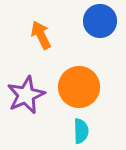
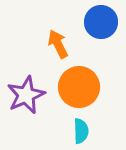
blue circle: moved 1 px right, 1 px down
orange arrow: moved 17 px right, 9 px down
